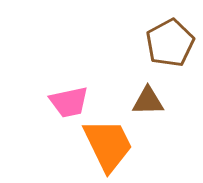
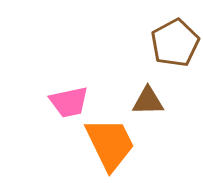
brown pentagon: moved 5 px right
orange trapezoid: moved 2 px right, 1 px up
